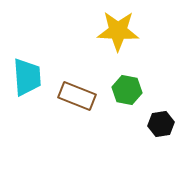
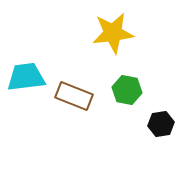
yellow star: moved 5 px left, 2 px down; rotated 9 degrees counterclockwise
cyan trapezoid: moved 1 px left; rotated 93 degrees counterclockwise
brown rectangle: moved 3 px left
